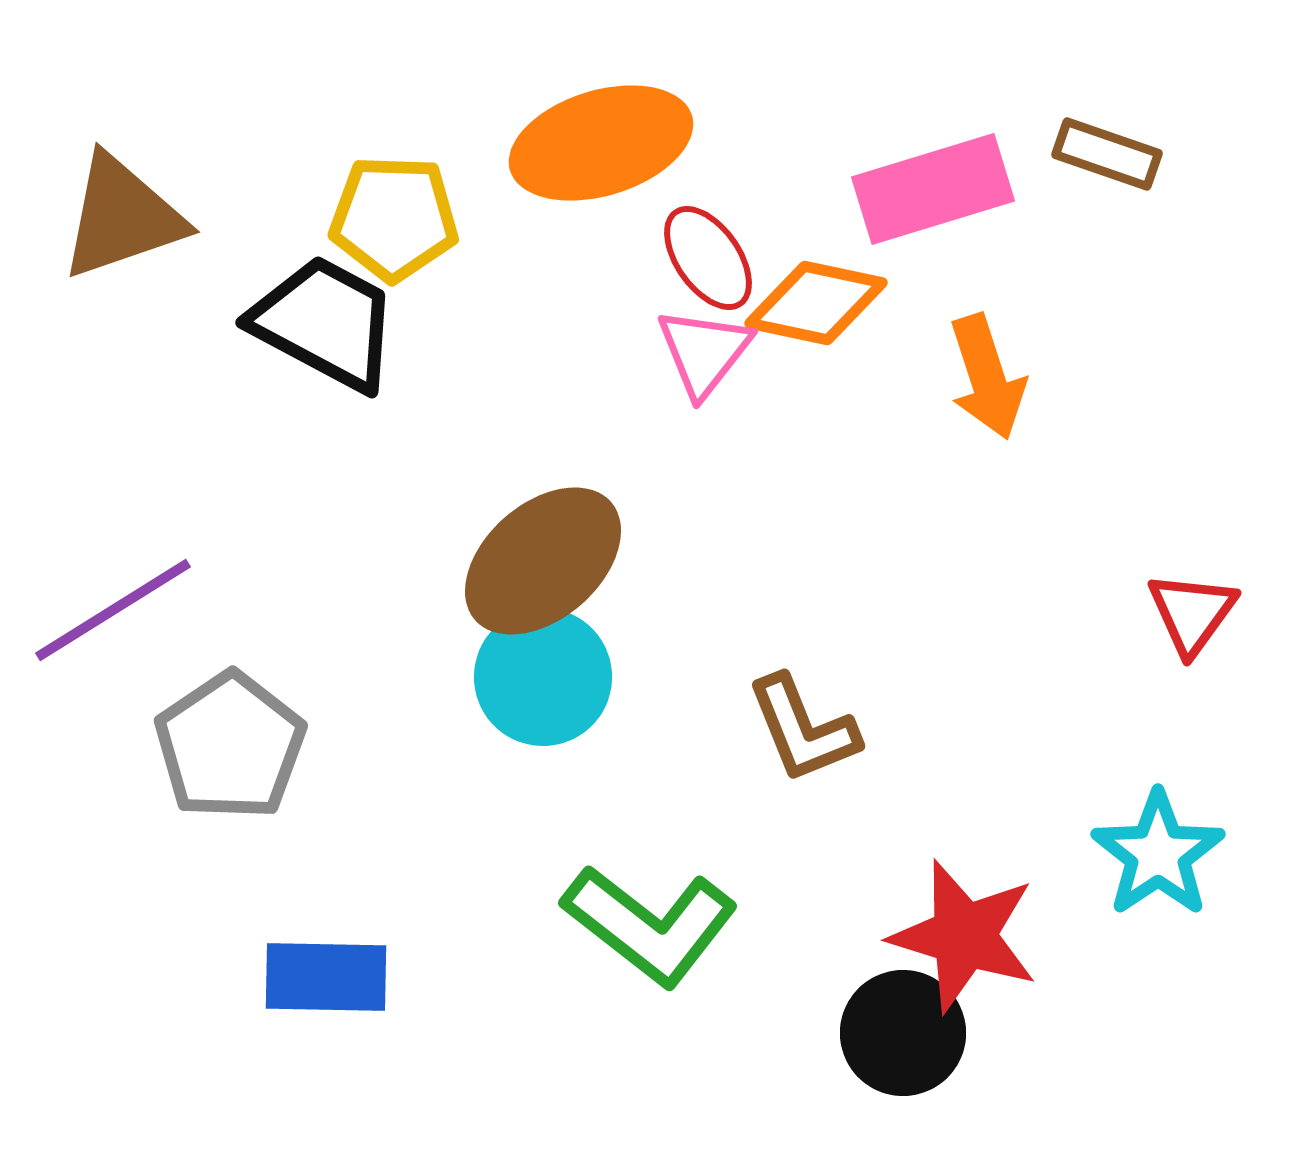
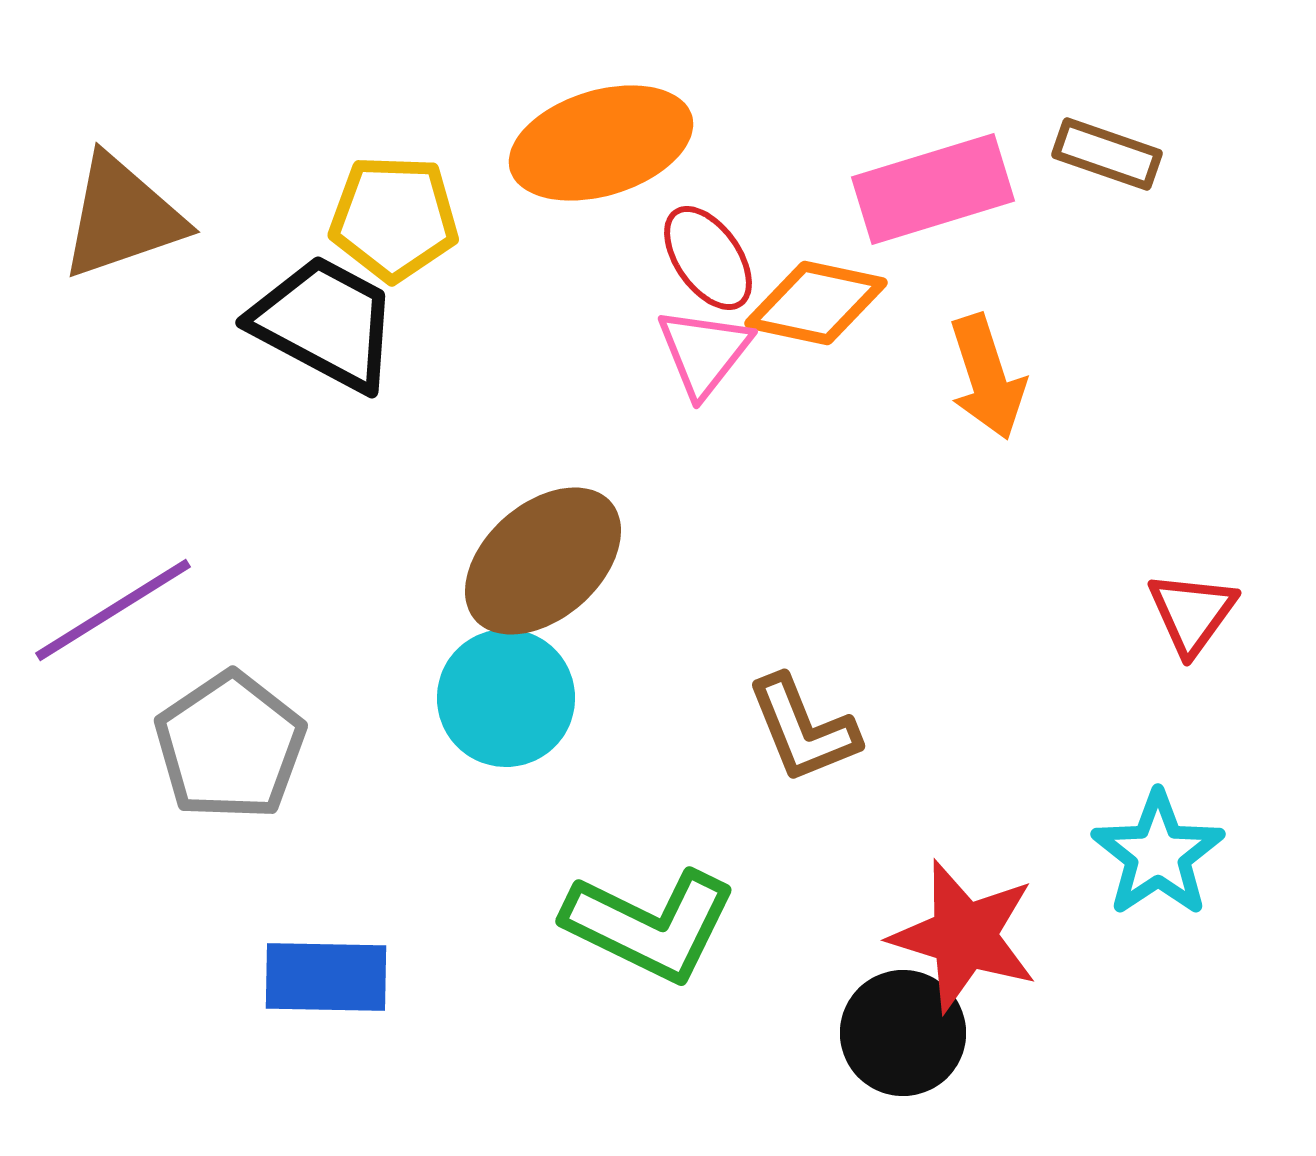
cyan circle: moved 37 px left, 21 px down
green L-shape: rotated 12 degrees counterclockwise
